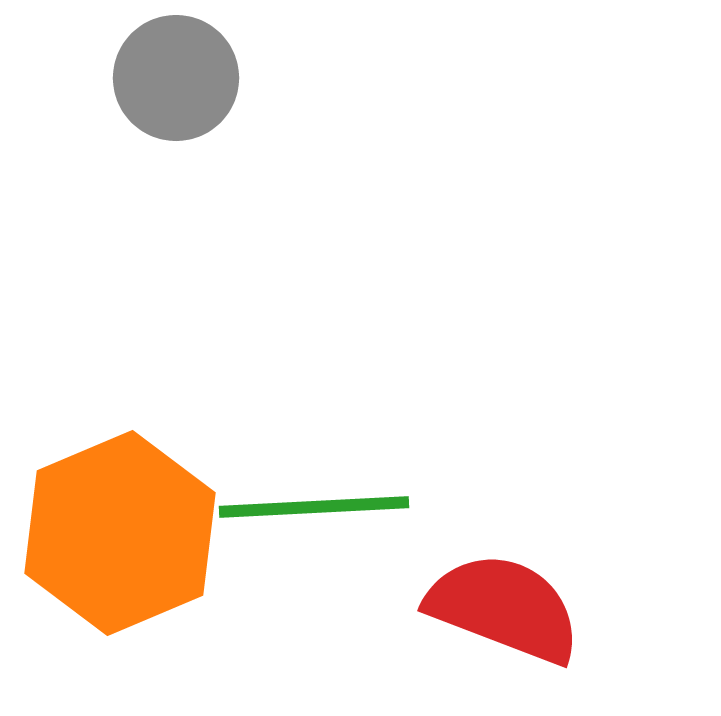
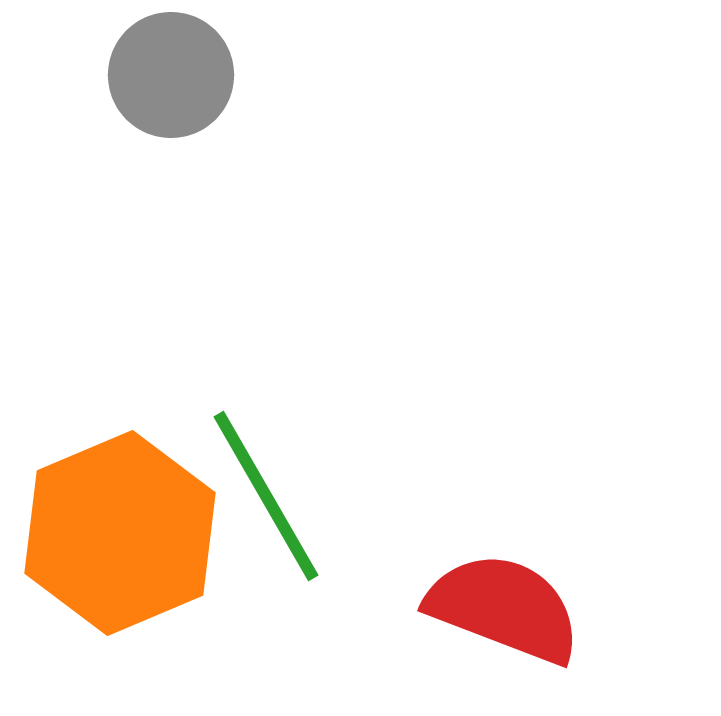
gray circle: moved 5 px left, 3 px up
green line: moved 48 px left, 11 px up; rotated 63 degrees clockwise
